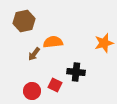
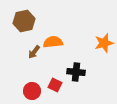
brown arrow: moved 2 px up
